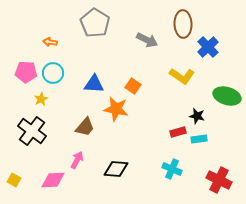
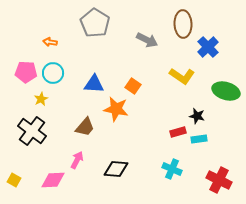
green ellipse: moved 1 px left, 5 px up
